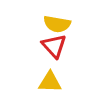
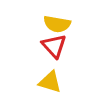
yellow triangle: rotated 15 degrees clockwise
